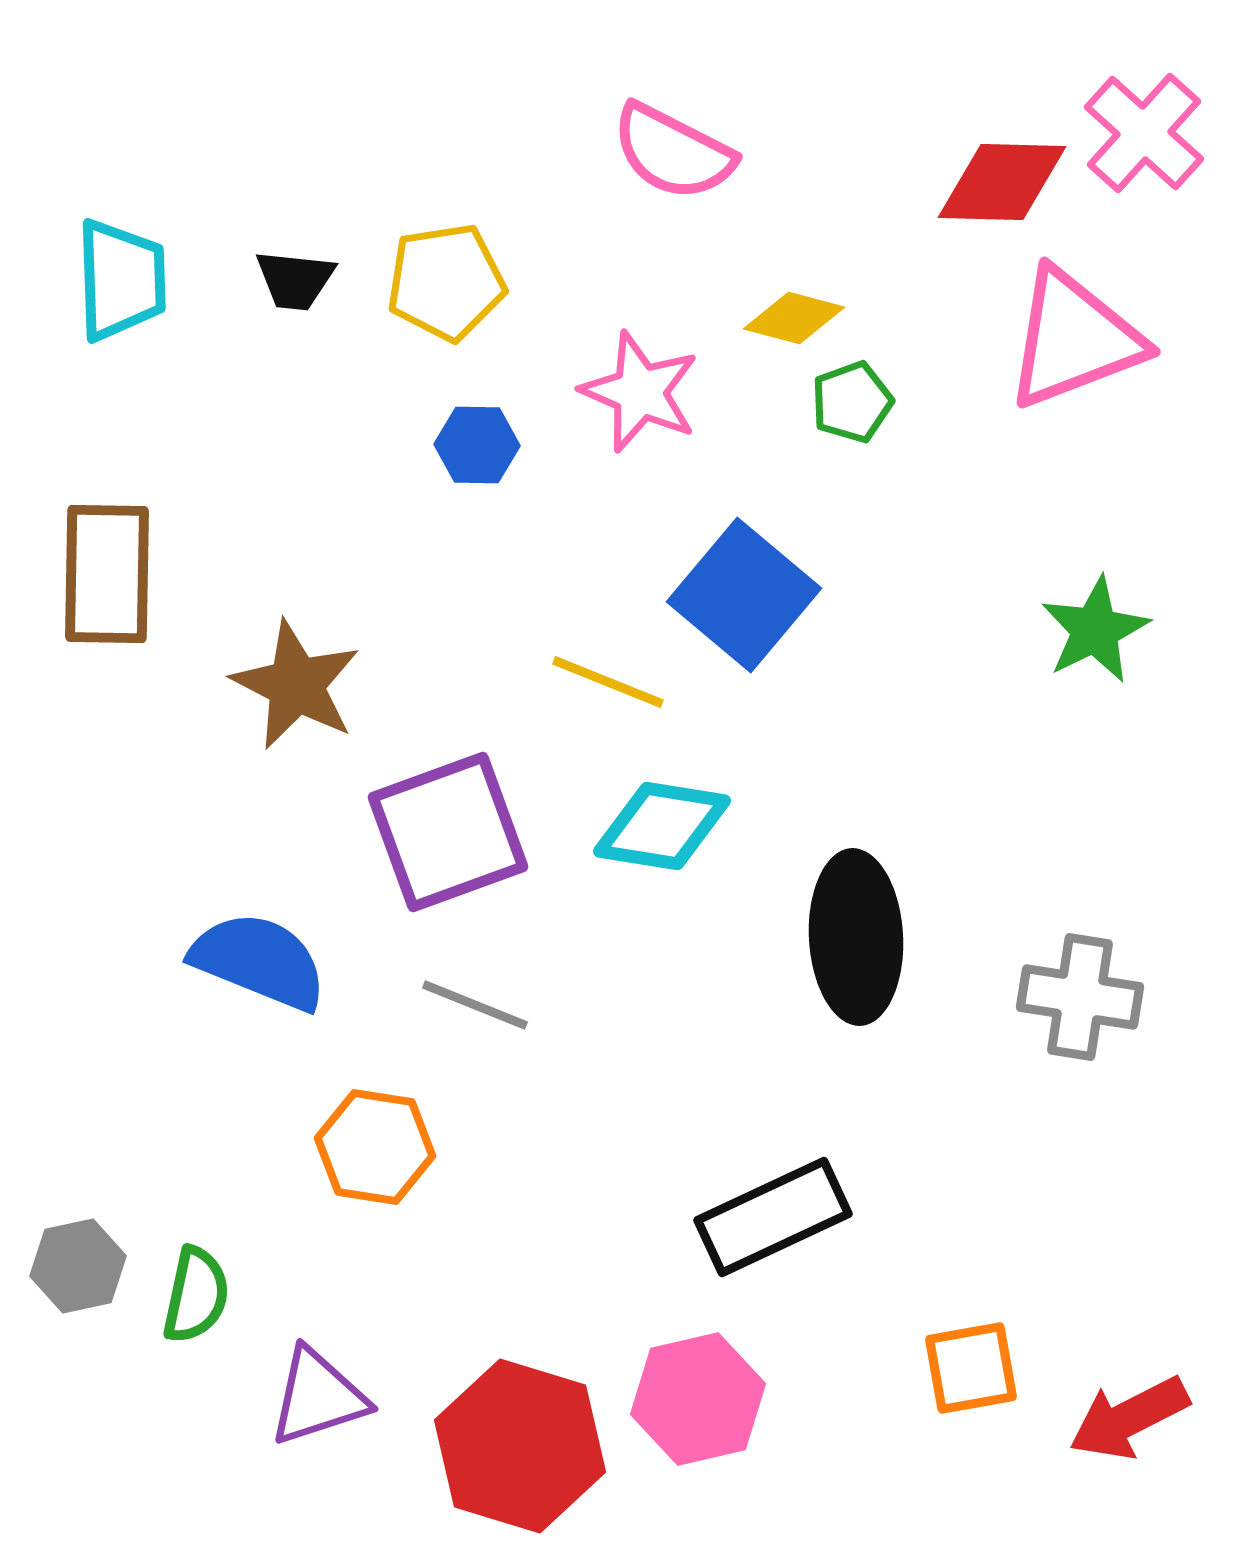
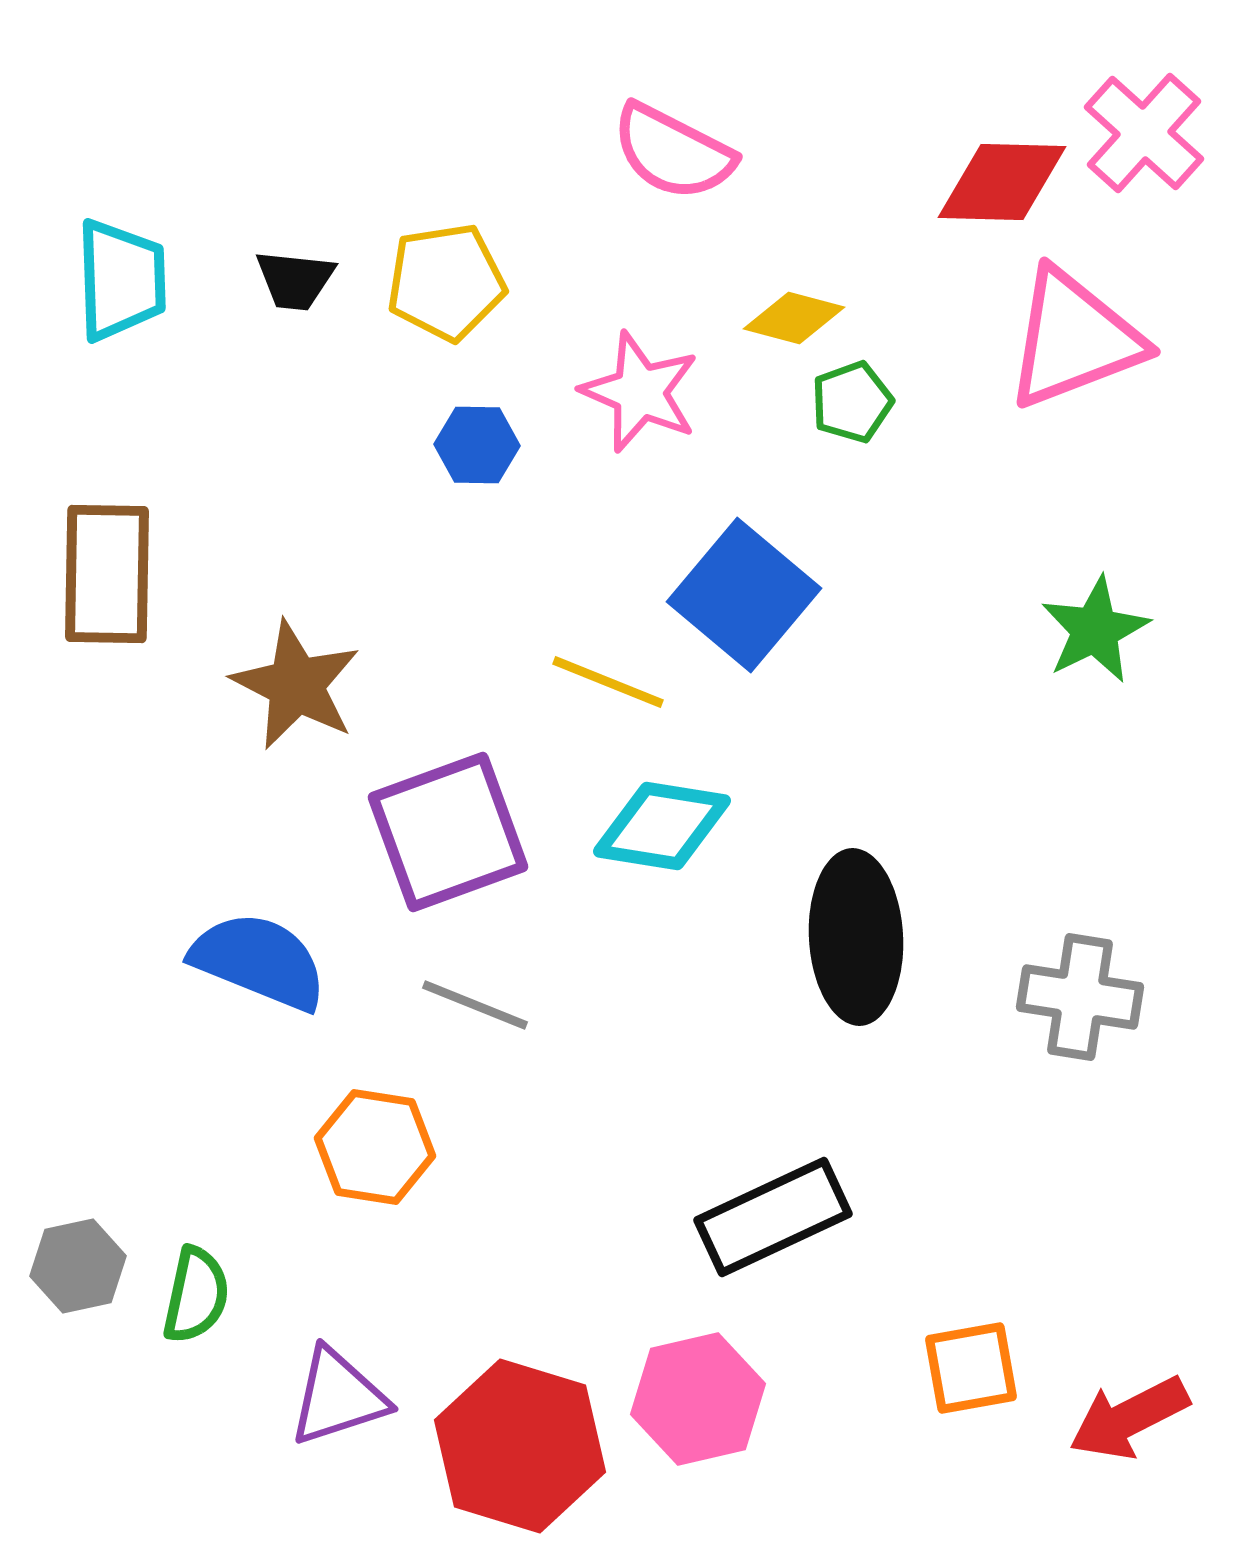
purple triangle: moved 20 px right
